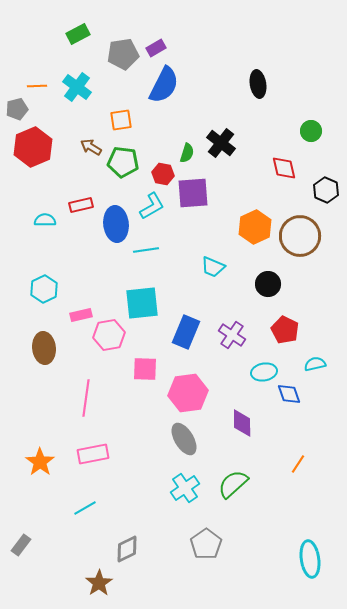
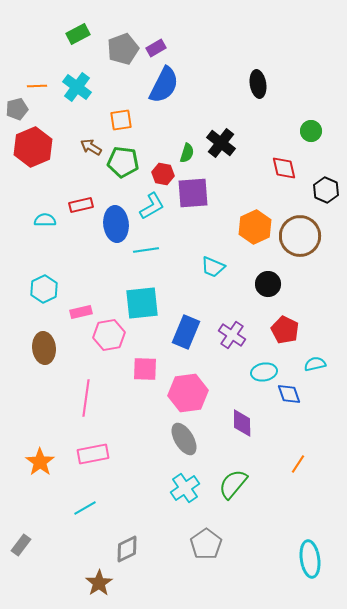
gray pentagon at (123, 54): moved 5 px up; rotated 12 degrees counterclockwise
pink rectangle at (81, 315): moved 3 px up
green semicircle at (233, 484): rotated 8 degrees counterclockwise
